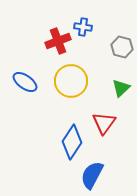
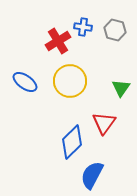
red cross: rotated 10 degrees counterclockwise
gray hexagon: moved 7 px left, 17 px up
yellow circle: moved 1 px left
green triangle: rotated 12 degrees counterclockwise
blue diamond: rotated 12 degrees clockwise
